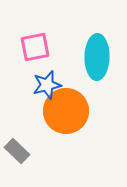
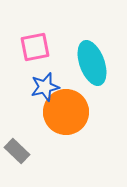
cyan ellipse: moved 5 px left, 6 px down; rotated 21 degrees counterclockwise
blue star: moved 2 px left, 2 px down
orange circle: moved 1 px down
